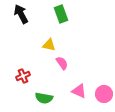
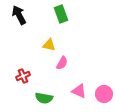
black arrow: moved 2 px left, 1 px down
pink semicircle: rotated 64 degrees clockwise
